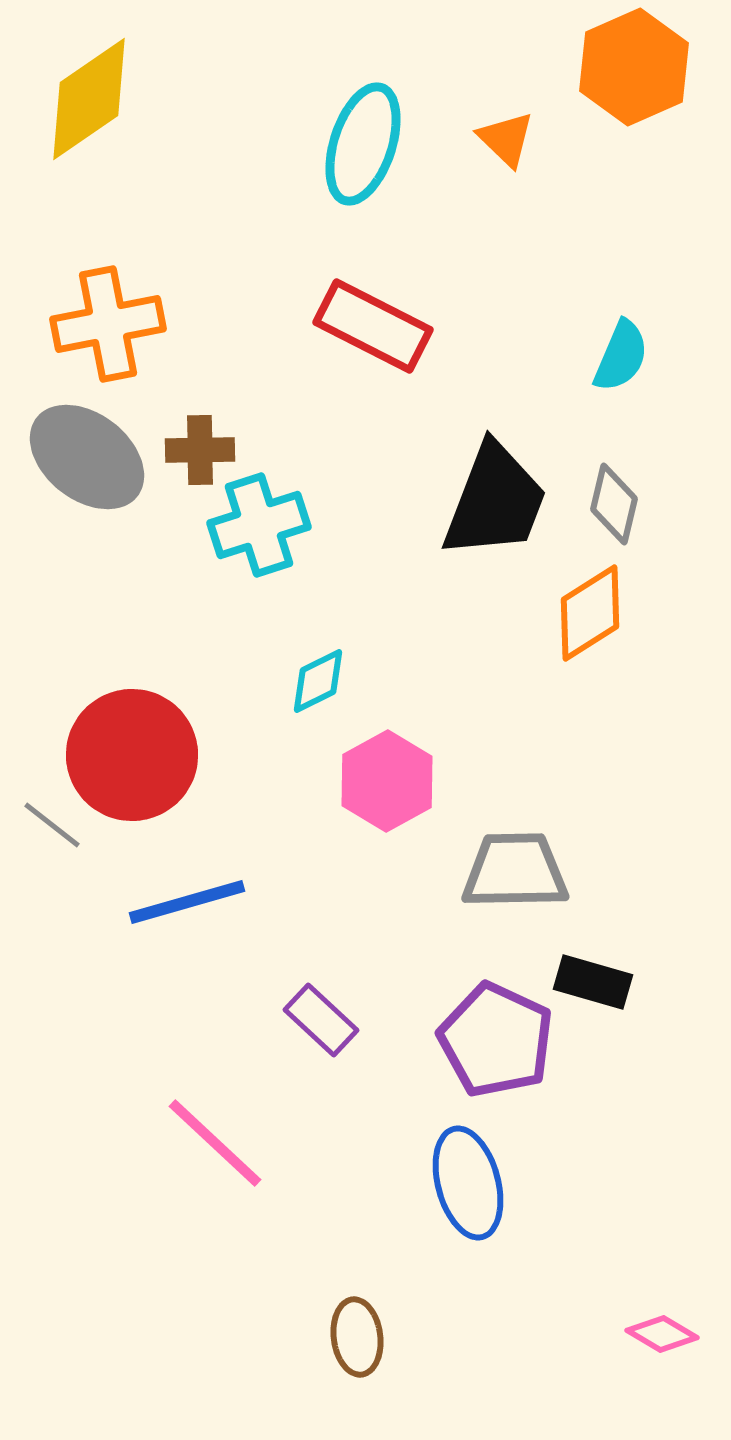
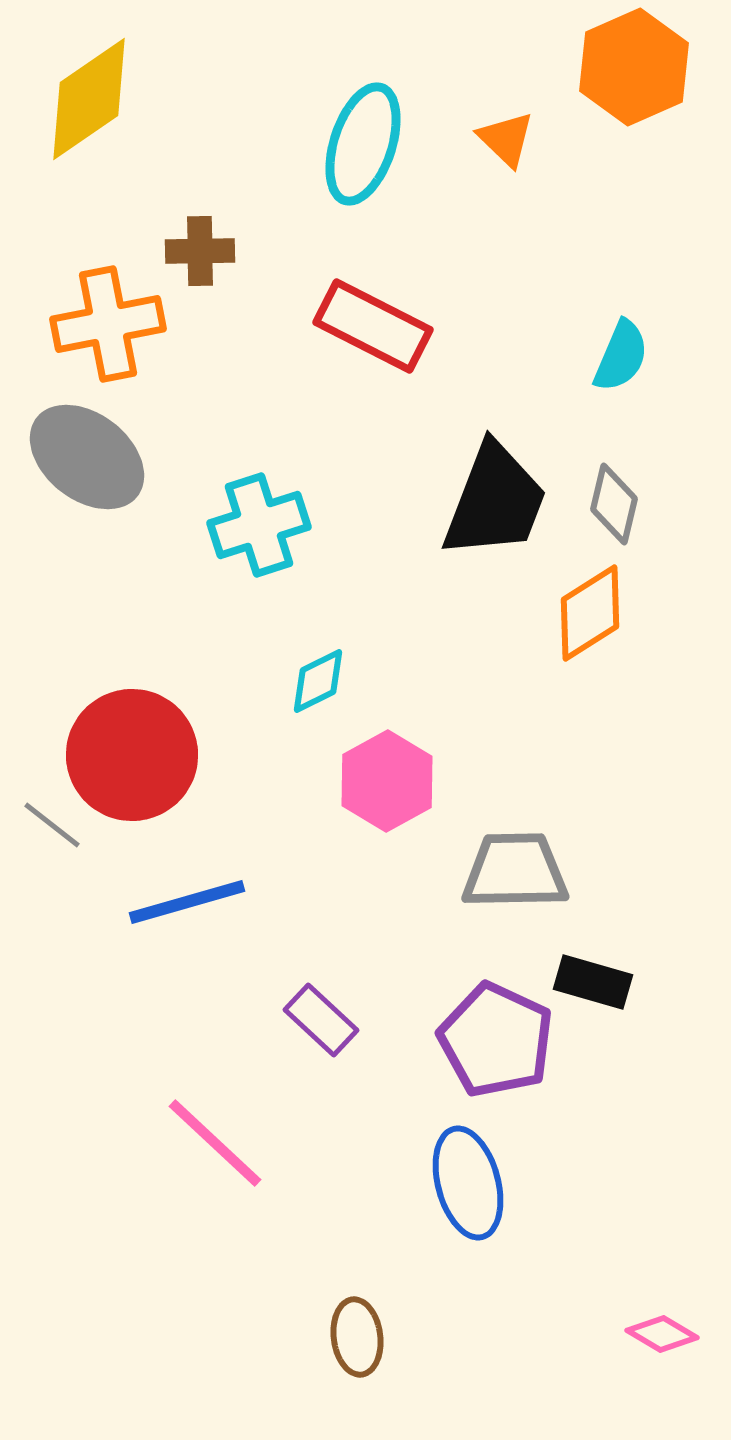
brown cross: moved 199 px up
